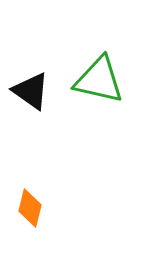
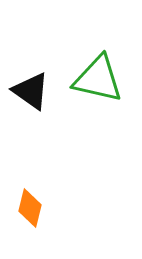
green triangle: moved 1 px left, 1 px up
